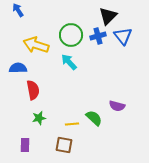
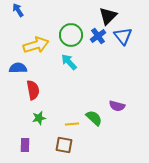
blue cross: rotated 21 degrees counterclockwise
yellow arrow: rotated 145 degrees clockwise
